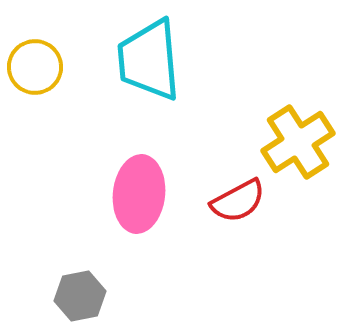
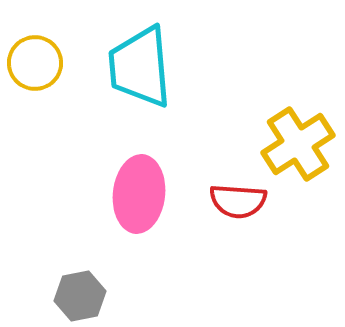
cyan trapezoid: moved 9 px left, 7 px down
yellow circle: moved 4 px up
yellow cross: moved 2 px down
red semicircle: rotated 32 degrees clockwise
